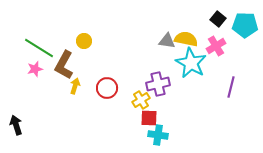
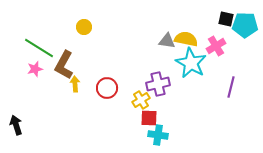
black square: moved 8 px right; rotated 28 degrees counterclockwise
yellow circle: moved 14 px up
yellow arrow: moved 2 px up; rotated 21 degrees counterclockwise
